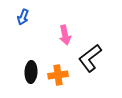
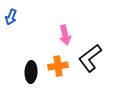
blue arrow: moved 12 px left
orange cross: moved 9 px up
